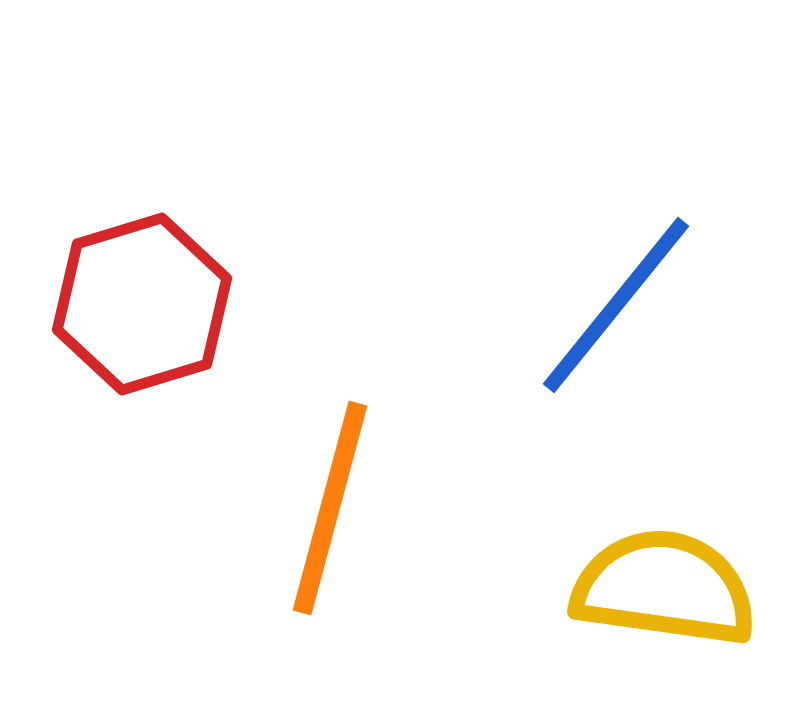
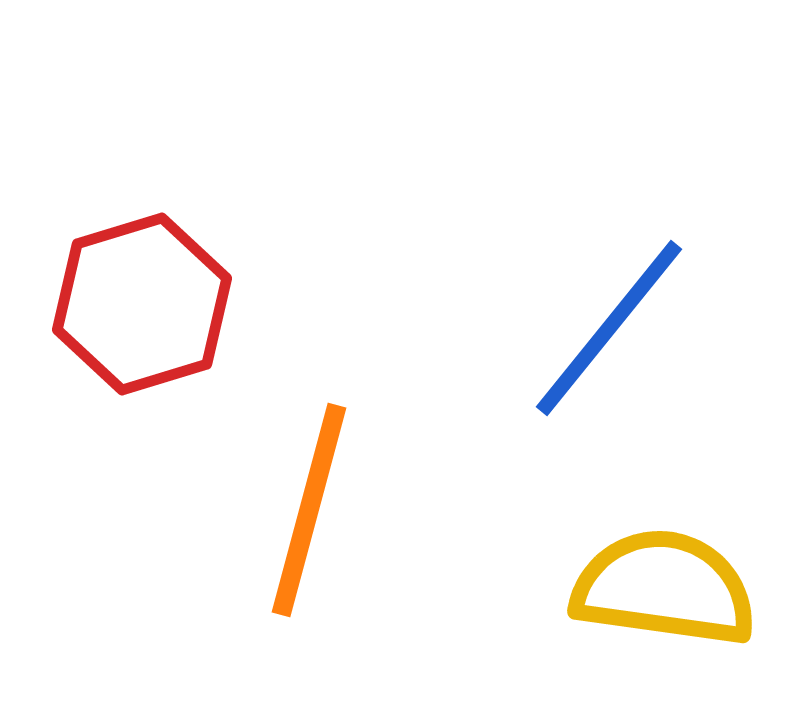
blue line: moved 7 px left, 23 px down
orange line: moved 21 px left, 2 px down
